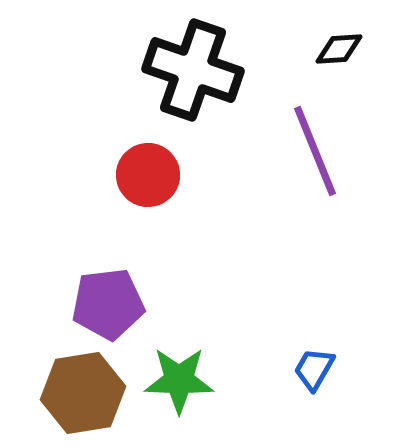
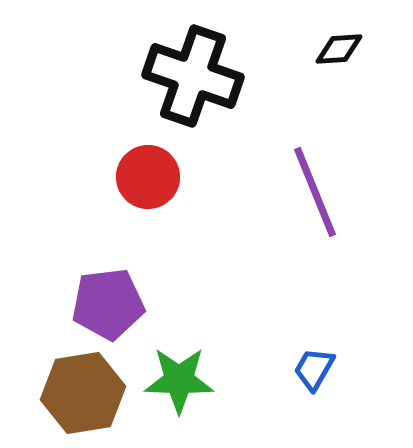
black cross: moved 6 px down
purple line: moved 41 px down
red circle: moved 2 px down
